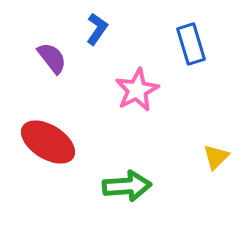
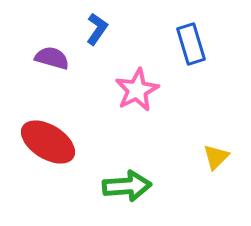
purple semicircle: rotated 36 degrees counterclockwise
